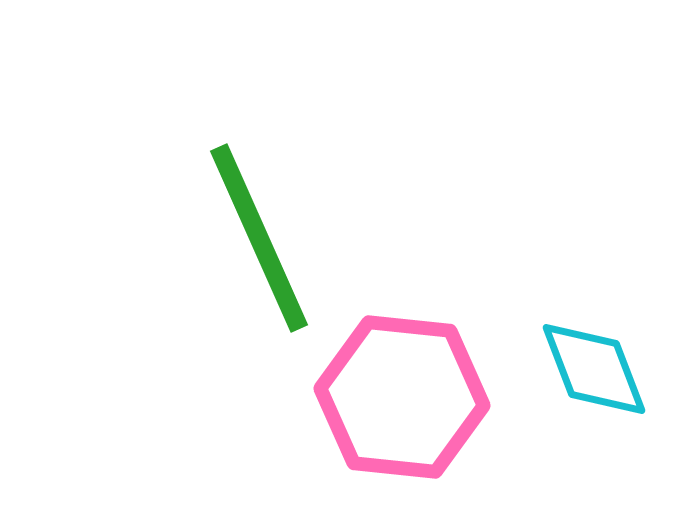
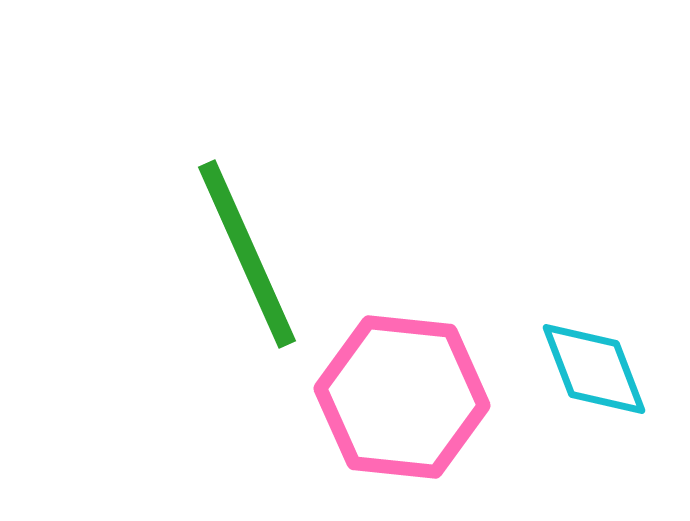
green line: moved 12 px left, 16 px down
